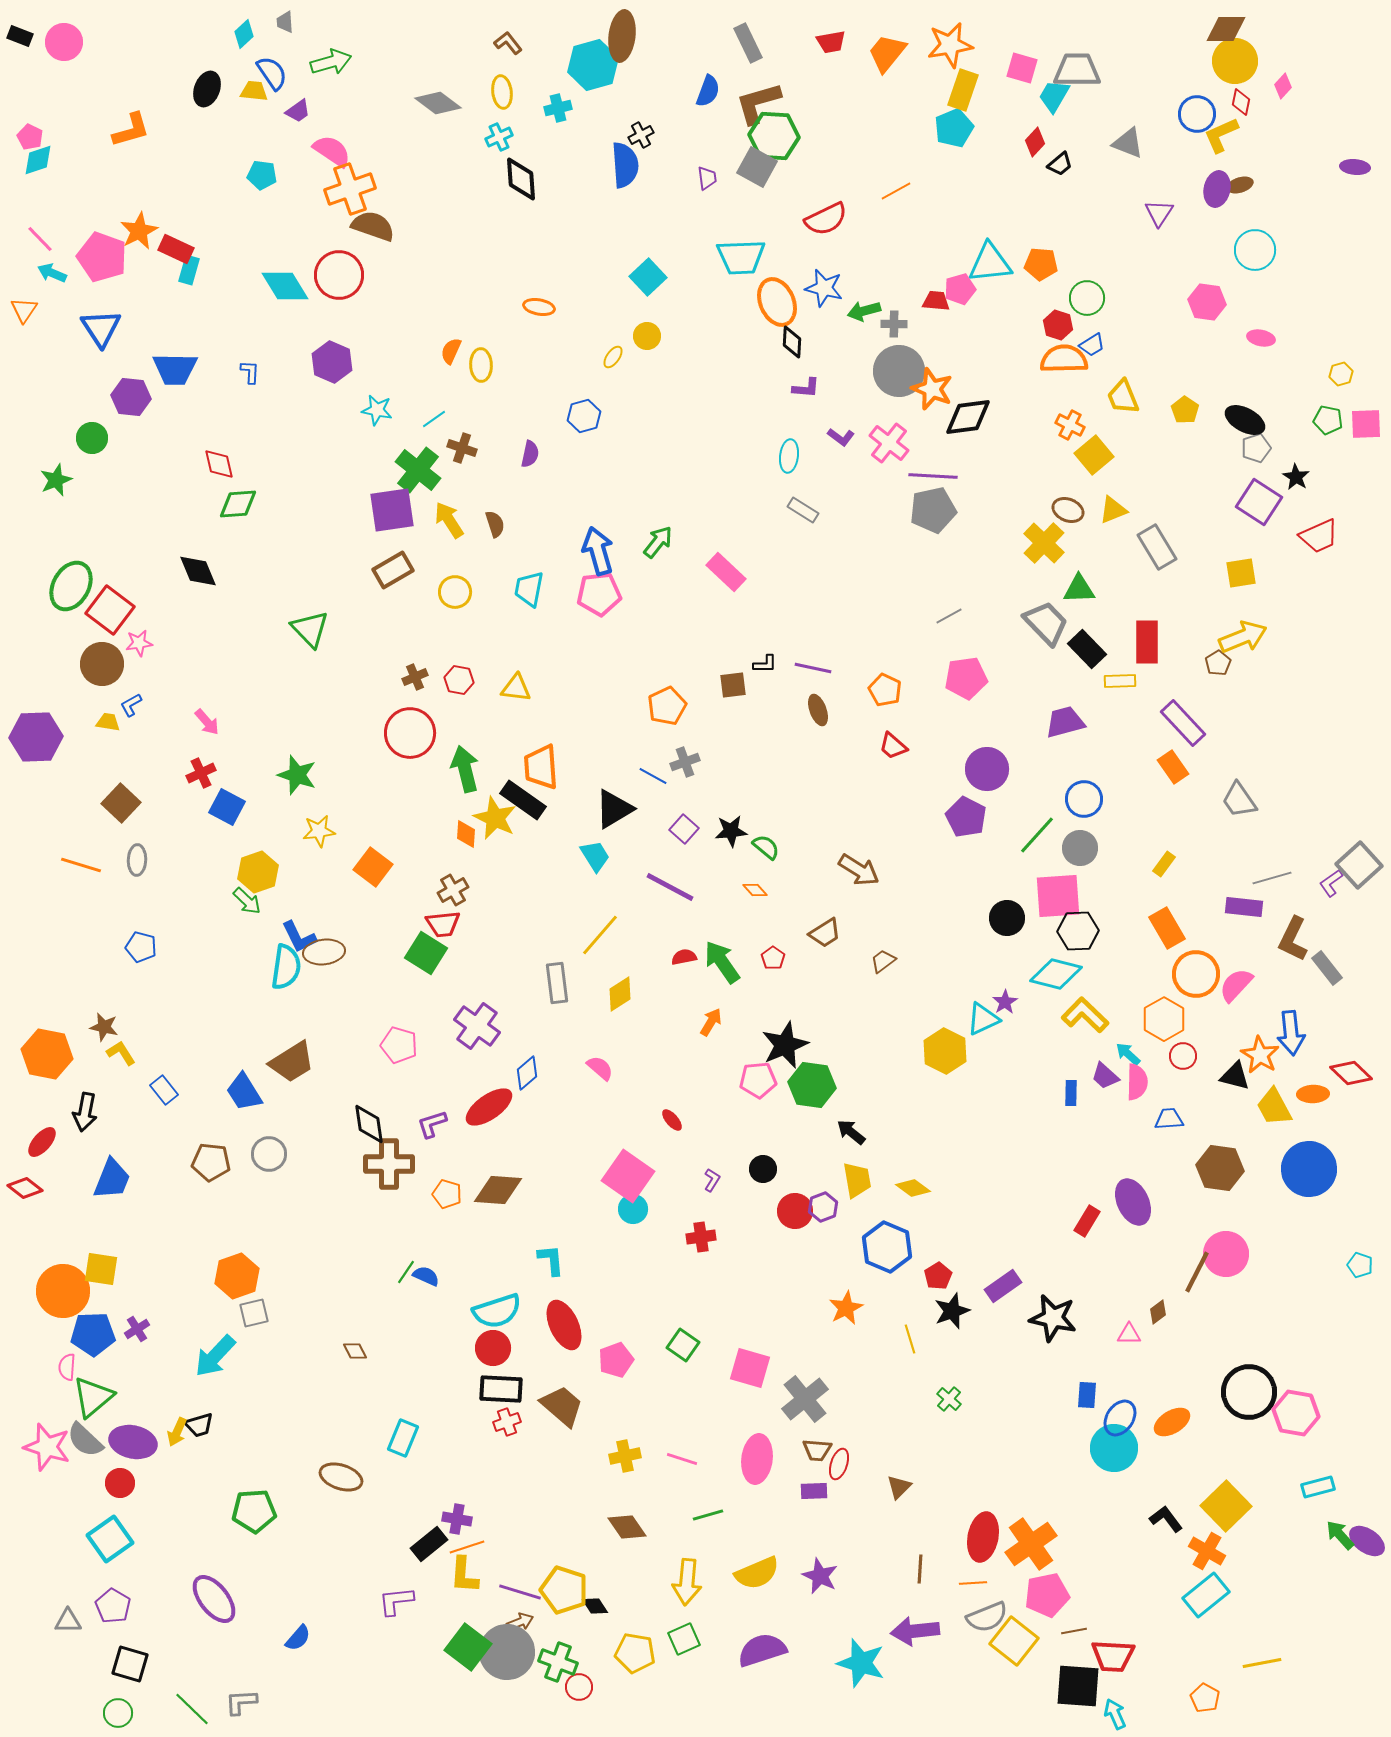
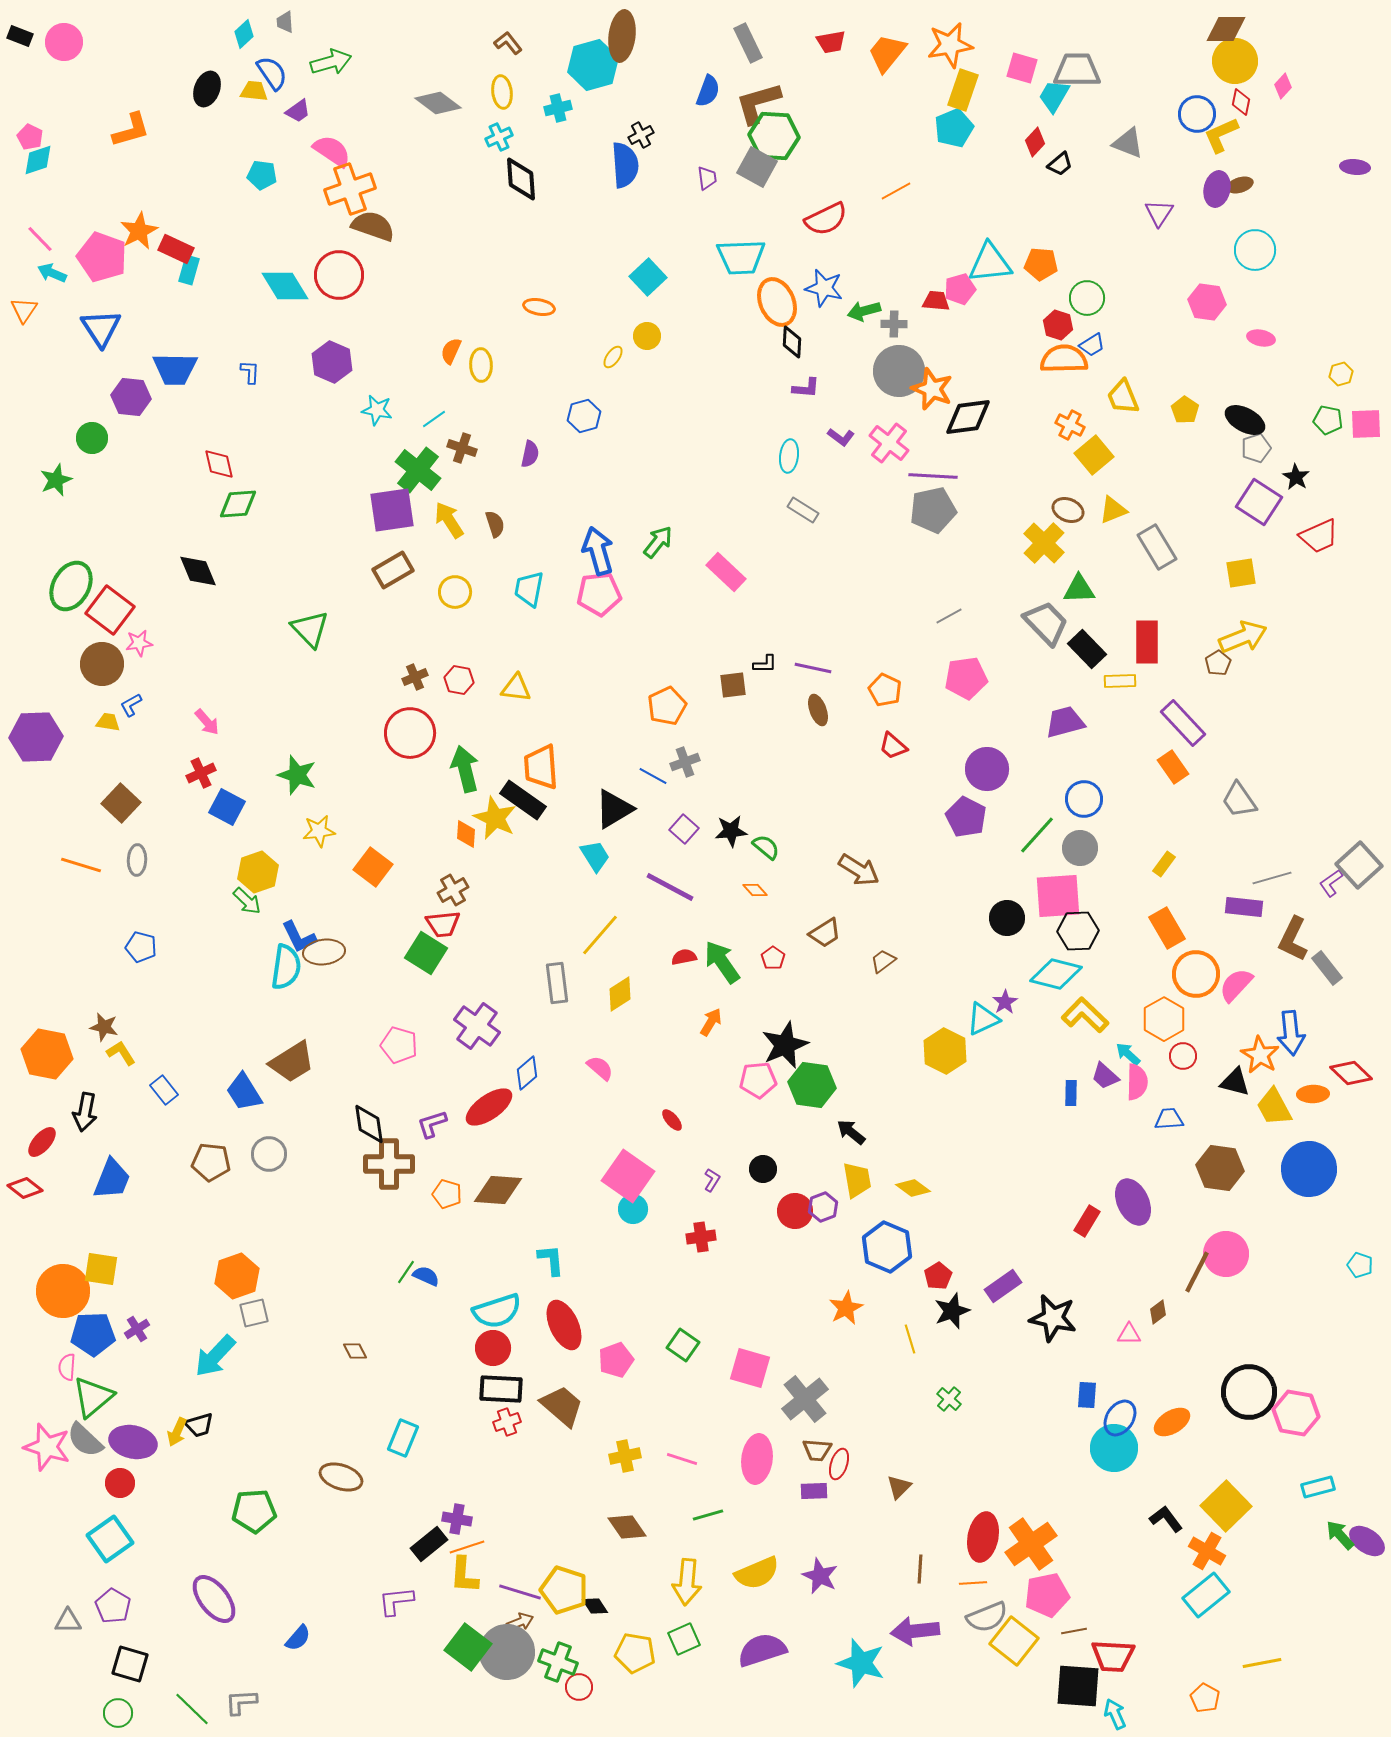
black triangle at (1235, 1076): moved 6 px down
